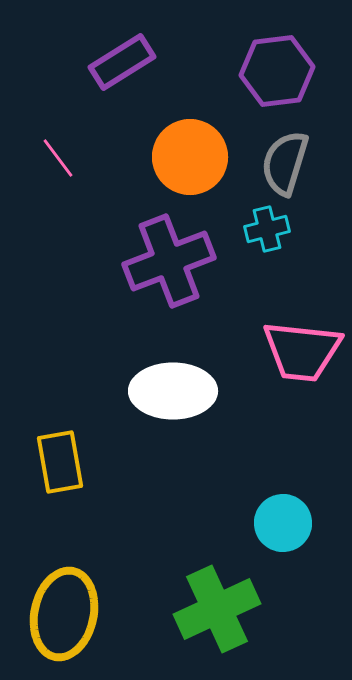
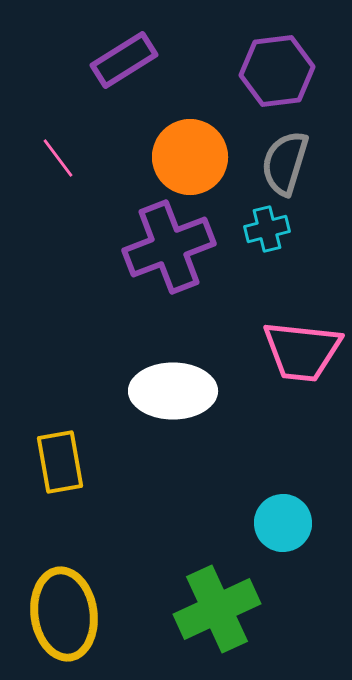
purple rectangle: moved 2 px right, 2 px up
purple cross: moved 14 px up
yellow ellipse: rotated 20 degrees counterclockwise
